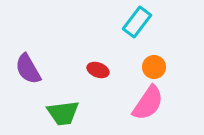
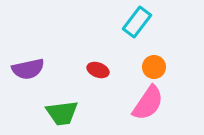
purple semicircle: rotated 72 degrees counterclockwise
green trapezoid: moved 1 px left
